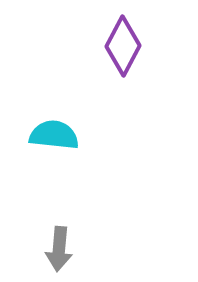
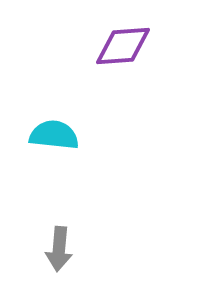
purple diamond: rotated 58 degrees clockwise
